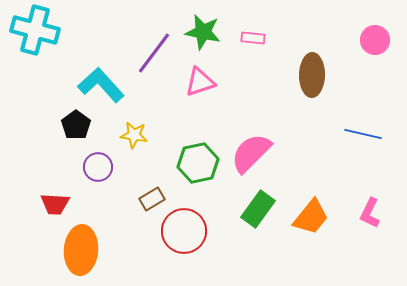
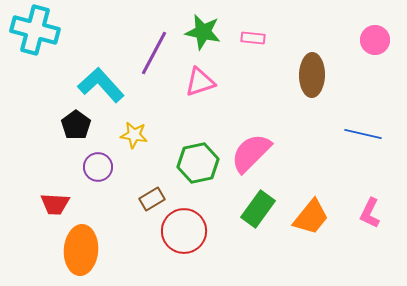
purple line: rotated 9 degrees counterclockwise
